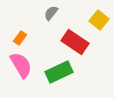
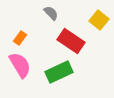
gray semicircle: rotated 98 degrees clockwise
red rectangle: moved 4 px left, 1 px up
pink semicircle: moved 1 px left
